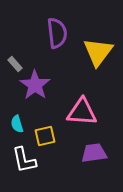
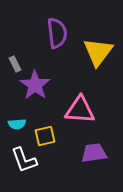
gray rectangle: rotated 14 degrees clockwise
pink triangle: moved 2 px left, 2 px up
cyan semicircle: rotated 78 degrees counterclockwise
white L-shape: rotated 8 degrees counterclockwise
